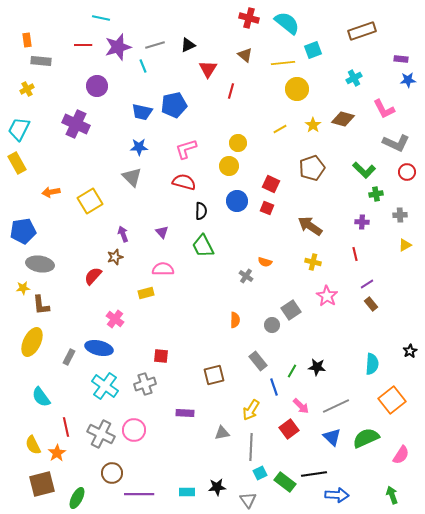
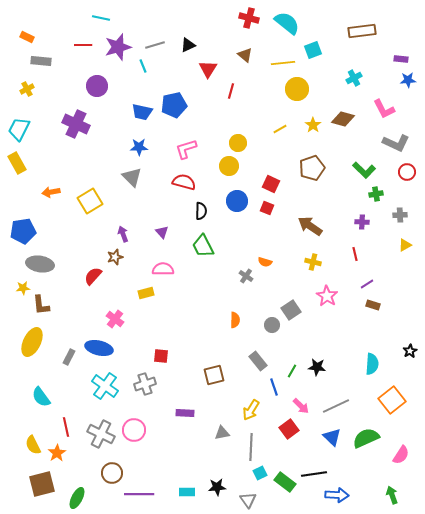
brown rectangle at (362, 31): rotated 12 degrees clockwise
orange rectangle at (27, 40): moved 3 px up; rotated 56 degrees counterclockwise
brown rectangle at (371, 304): moved 2 px right, 1 px down; rotated 32 degrees counterclockwise
